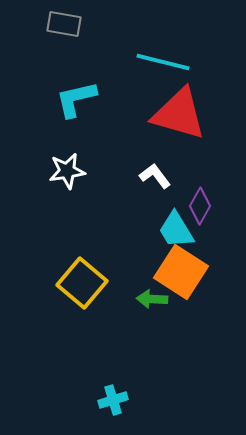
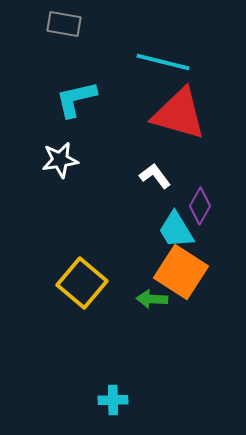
white star: moved 7 px left, 11 px up
cyan cross: rotated 16 degrees clockwise
